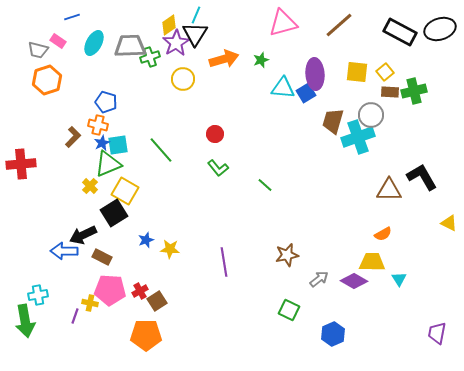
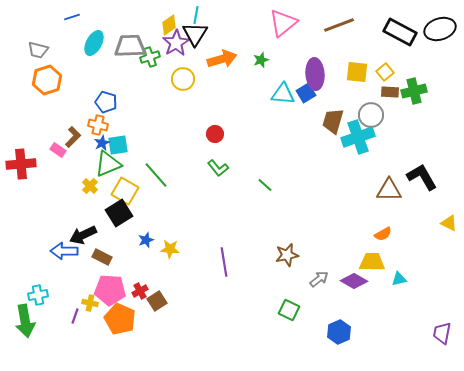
cyan line at (196, 15): rotated 12 degrees counterclockwise
pink triangle at (283, 23): rotated 24 degrees counterclockwise
brown line at (339, 25): rotated 20 degrees clockwise
pink rectangle at (58, 41): moved 109 px down
orange arrow at (224, 59): moved 2 px left
cyan triangle at (283, 88): moved 6 px down
green line at (161, 150): moved 5 px left, 25 px down
black square at (114, 213): moved 5 px right
cyan triangle at (399, 279): rotated 49 degrees clockwise
purple trapezoid at (437, 333): moved 5 px right
blue hexagon at (333, 334): moved 6 px right, 2 px up
orange pentagon at (146, 335): moved 26 px left, 16 px up; rotated 24 degrees clockwise
